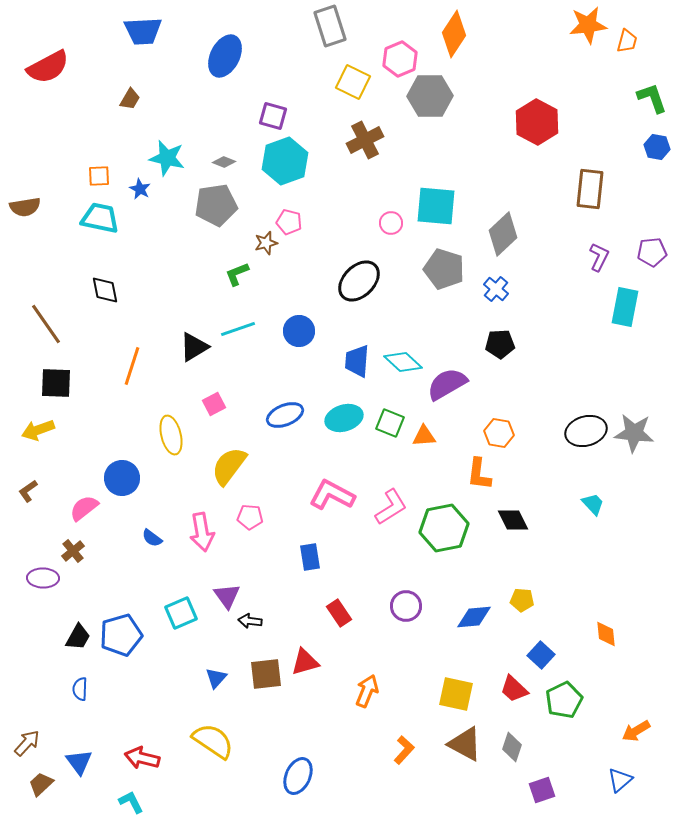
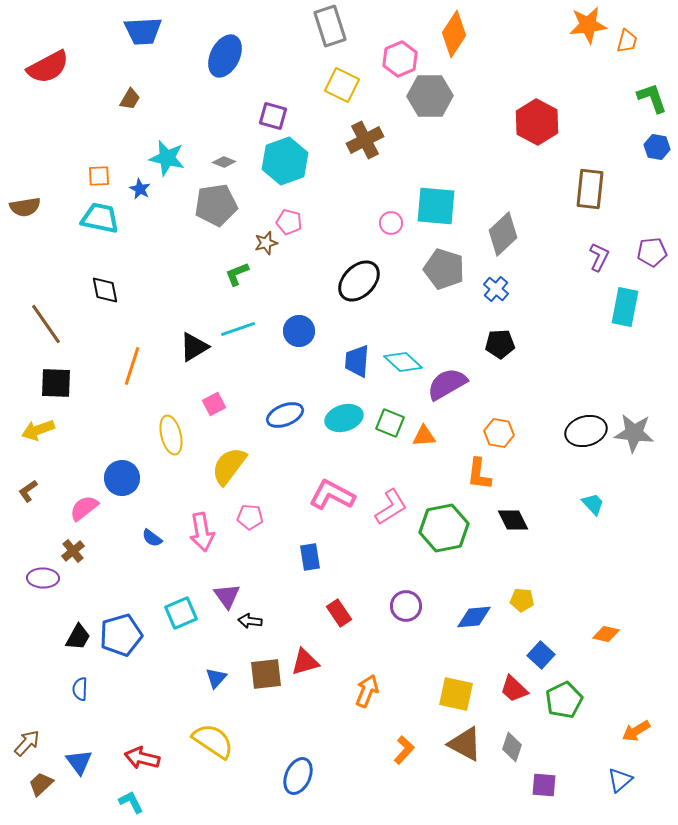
yellow square at (353, 82): moved 11 px left, 3 px down
orange diamond at (606, 634): rotated 72 degrees counterclockwise
purple square at (542, 790): moved 2 px right, 5 px up; rotated 24 degrees clockwise
